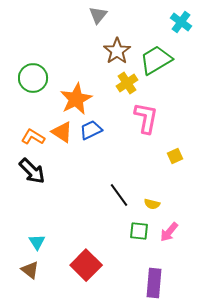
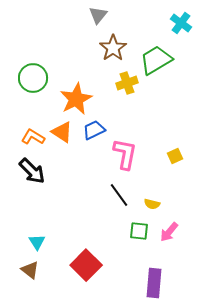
cyan cross: moved 1 px down
brown star: moved 4 px left, 3 px up
yellow cross: rotated 15 degrees clockwise
pink L-shape: moved 21 px left, 36 px down
blue trapezoid: moved 3 px right
